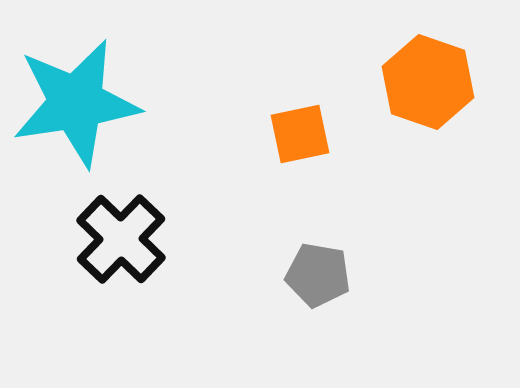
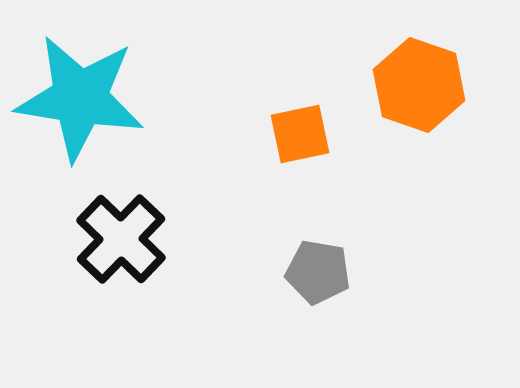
orange hexagon: moved 9 px left, 3 px down
cyan star: moved 4 px right, 5 px up; rotated 18 degrees clockwise
gray pentagon: moved 3 px up
